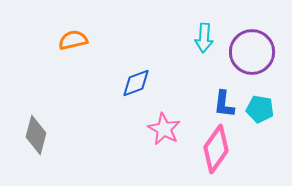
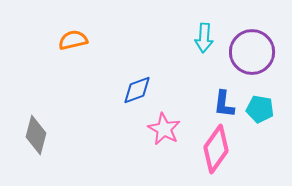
blue diamond: moved 1 px right, 7 px down
